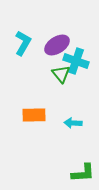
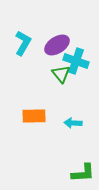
orange rectangle: moved 1 px down
